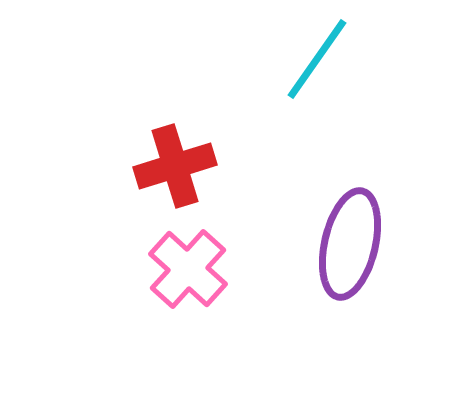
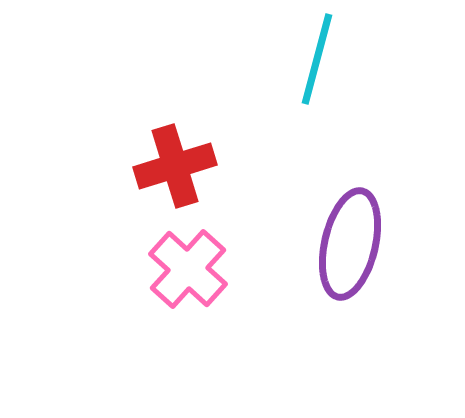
cyan line: rotated 20 degrees counterclockwise
